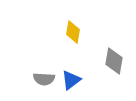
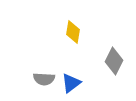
gray diamond: rotated 16 degrees clockwise
blue triangle: moved 3 px down
